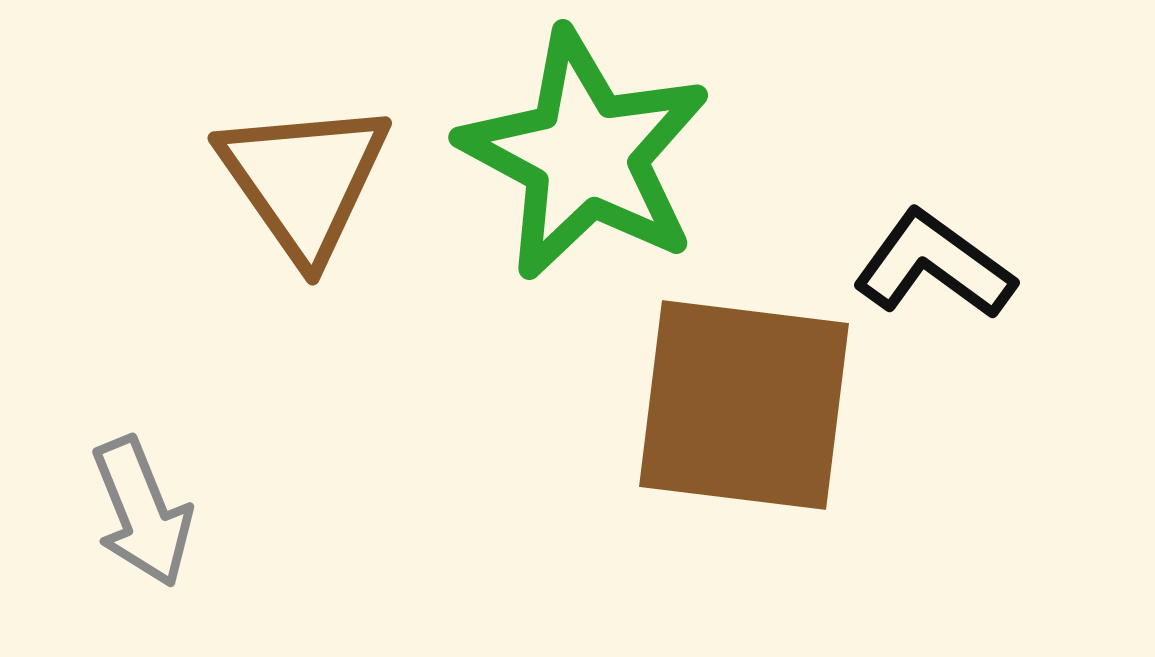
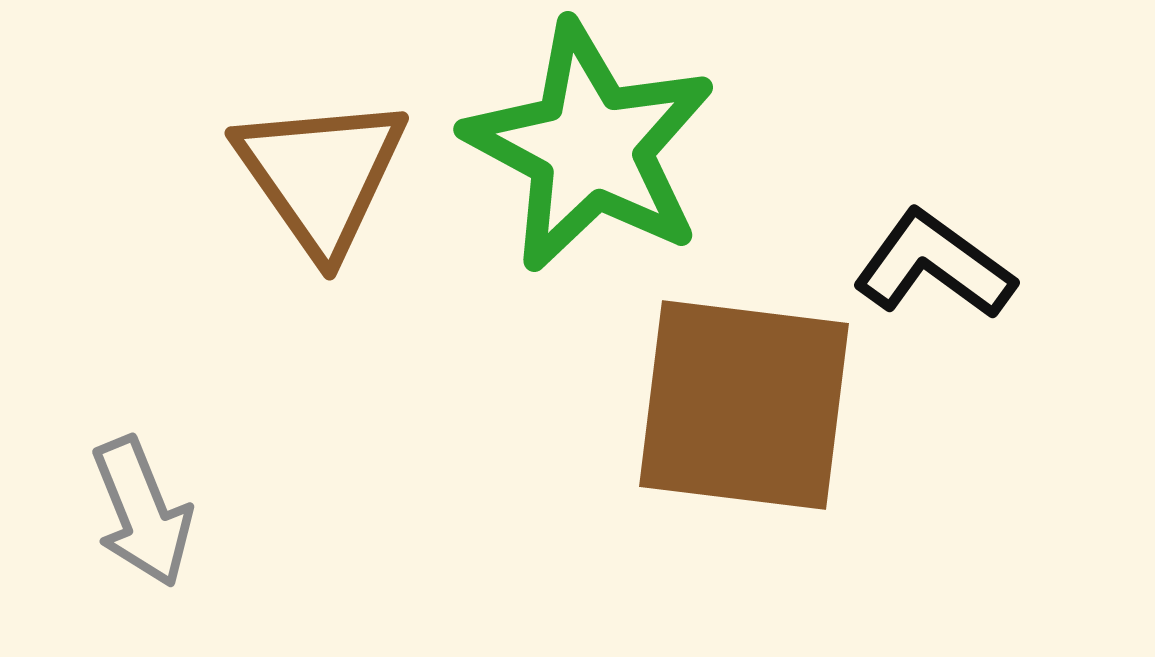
green star: moved 5 px right, 8 px up
brown triangle: moved 17 px right, 5 px up
